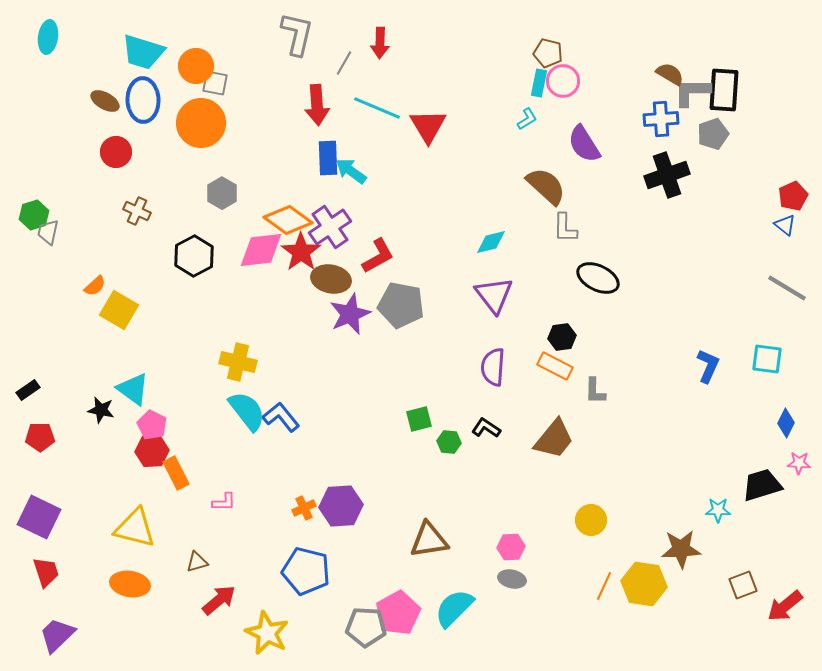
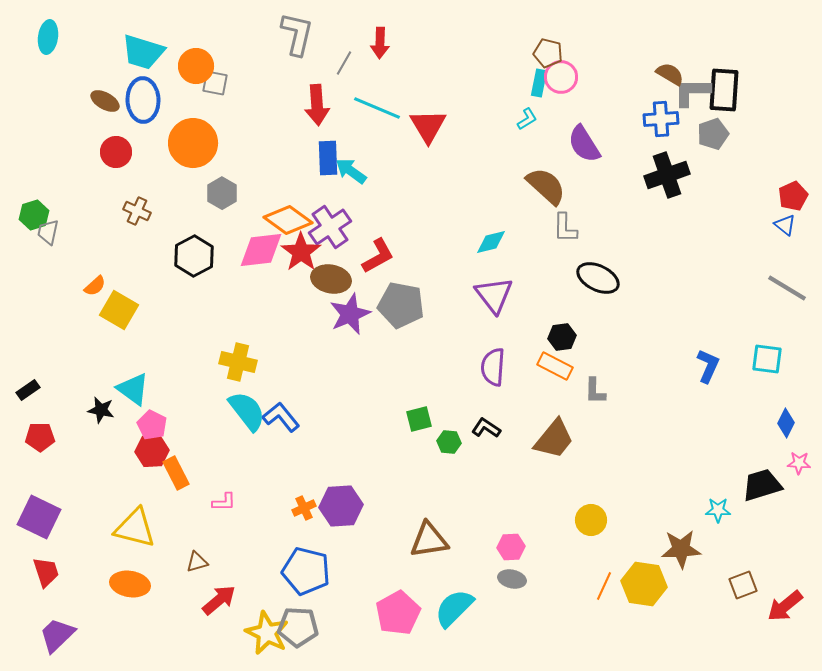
pink circle at (563, 81): moved 2 px left, 4 px up
orange circle at (201, 123): moved 8 px left, 20 px down
gray pentagon at (366, 627): moved 68 px left
